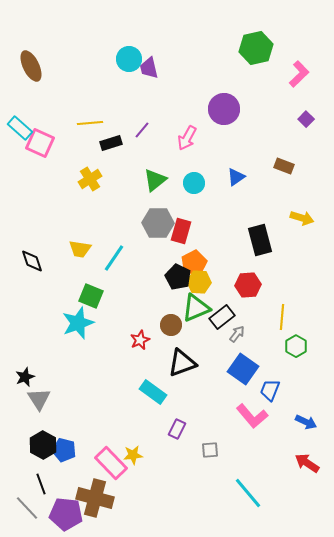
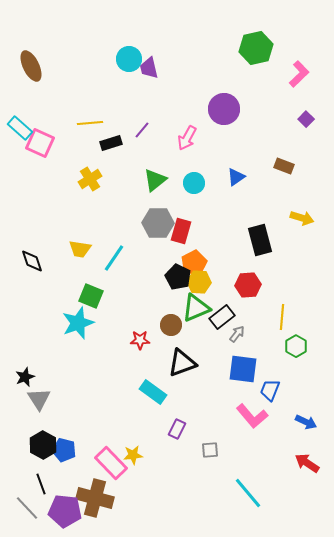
red star at (140, 340): rotated 24 degrees clockwise
blue square at (243, 369): rotated 28 degrees counterclockwise
purple pentagon at (66, 514): moved 1 px left, 3 px up
